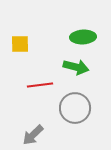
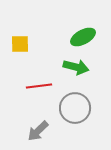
green ellipse: rotated 25 degrees counterclockwise
red line: moved 1 px left, 1 px down
gray arrow: moved 5 px right, 4 px up
